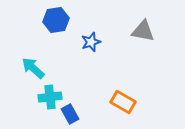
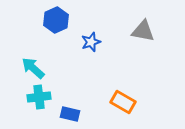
blue hexagon: rotated 15 degrees counterclockwise
cyan cross: moved 11 px left
blue rectangle: rotated 48 degrees counterclockwise
